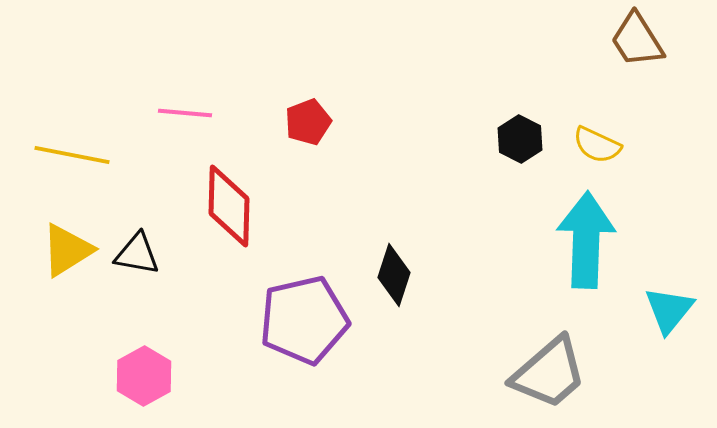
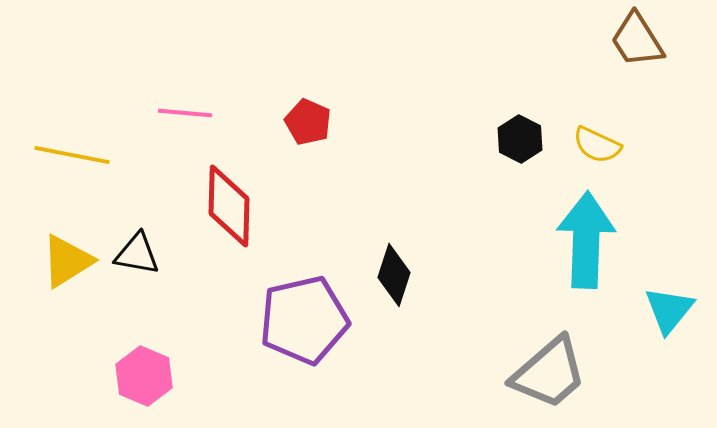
red pentagon: rotated 27 degrees counterclockwise
yellow triangle: moved 11 px down
pink hexagon: rotated 8 degrees counterclockwise
